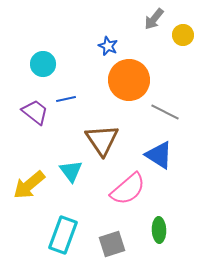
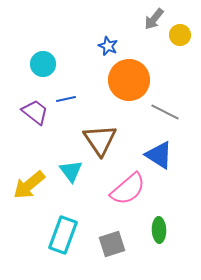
yellow circle: moved 3 px left
brown triangle: moved 2 px left
